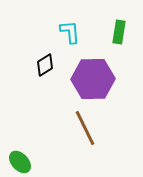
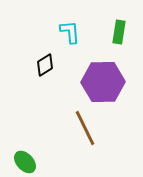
purple hexagon: moved 10 px right, 3 px down
green ellipse: moved 5 px right
